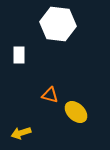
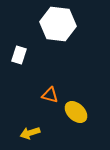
white rectangle: rotated 18 degrees clockwise
yellow arrow: moved 9 px right
